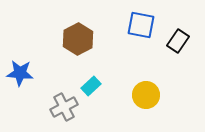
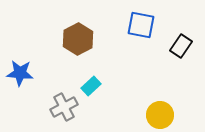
black rectangle: moved 3 px right, 5 px down
yellow circle: moved 14 px right, 20 px down
